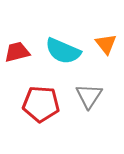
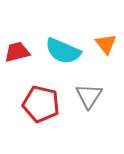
red pentagon: rotated 9 degrees clockwise
